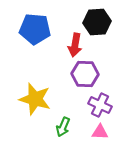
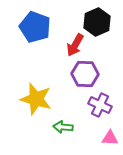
black hexagon: rotated 20 degrees counterclockwise
blue pentagon: moved 2 px up; rotated 16 degrees clockwise
red arrow: rotated 20 degrees clockwise
yellow star: moved 1 px right
green arrow: rotated 72 degrees clockwise
pink triangle: moved 10 px right, 6 px down
